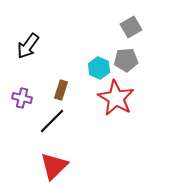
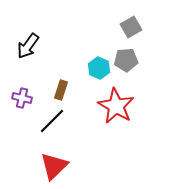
red star: moved 8 px down
